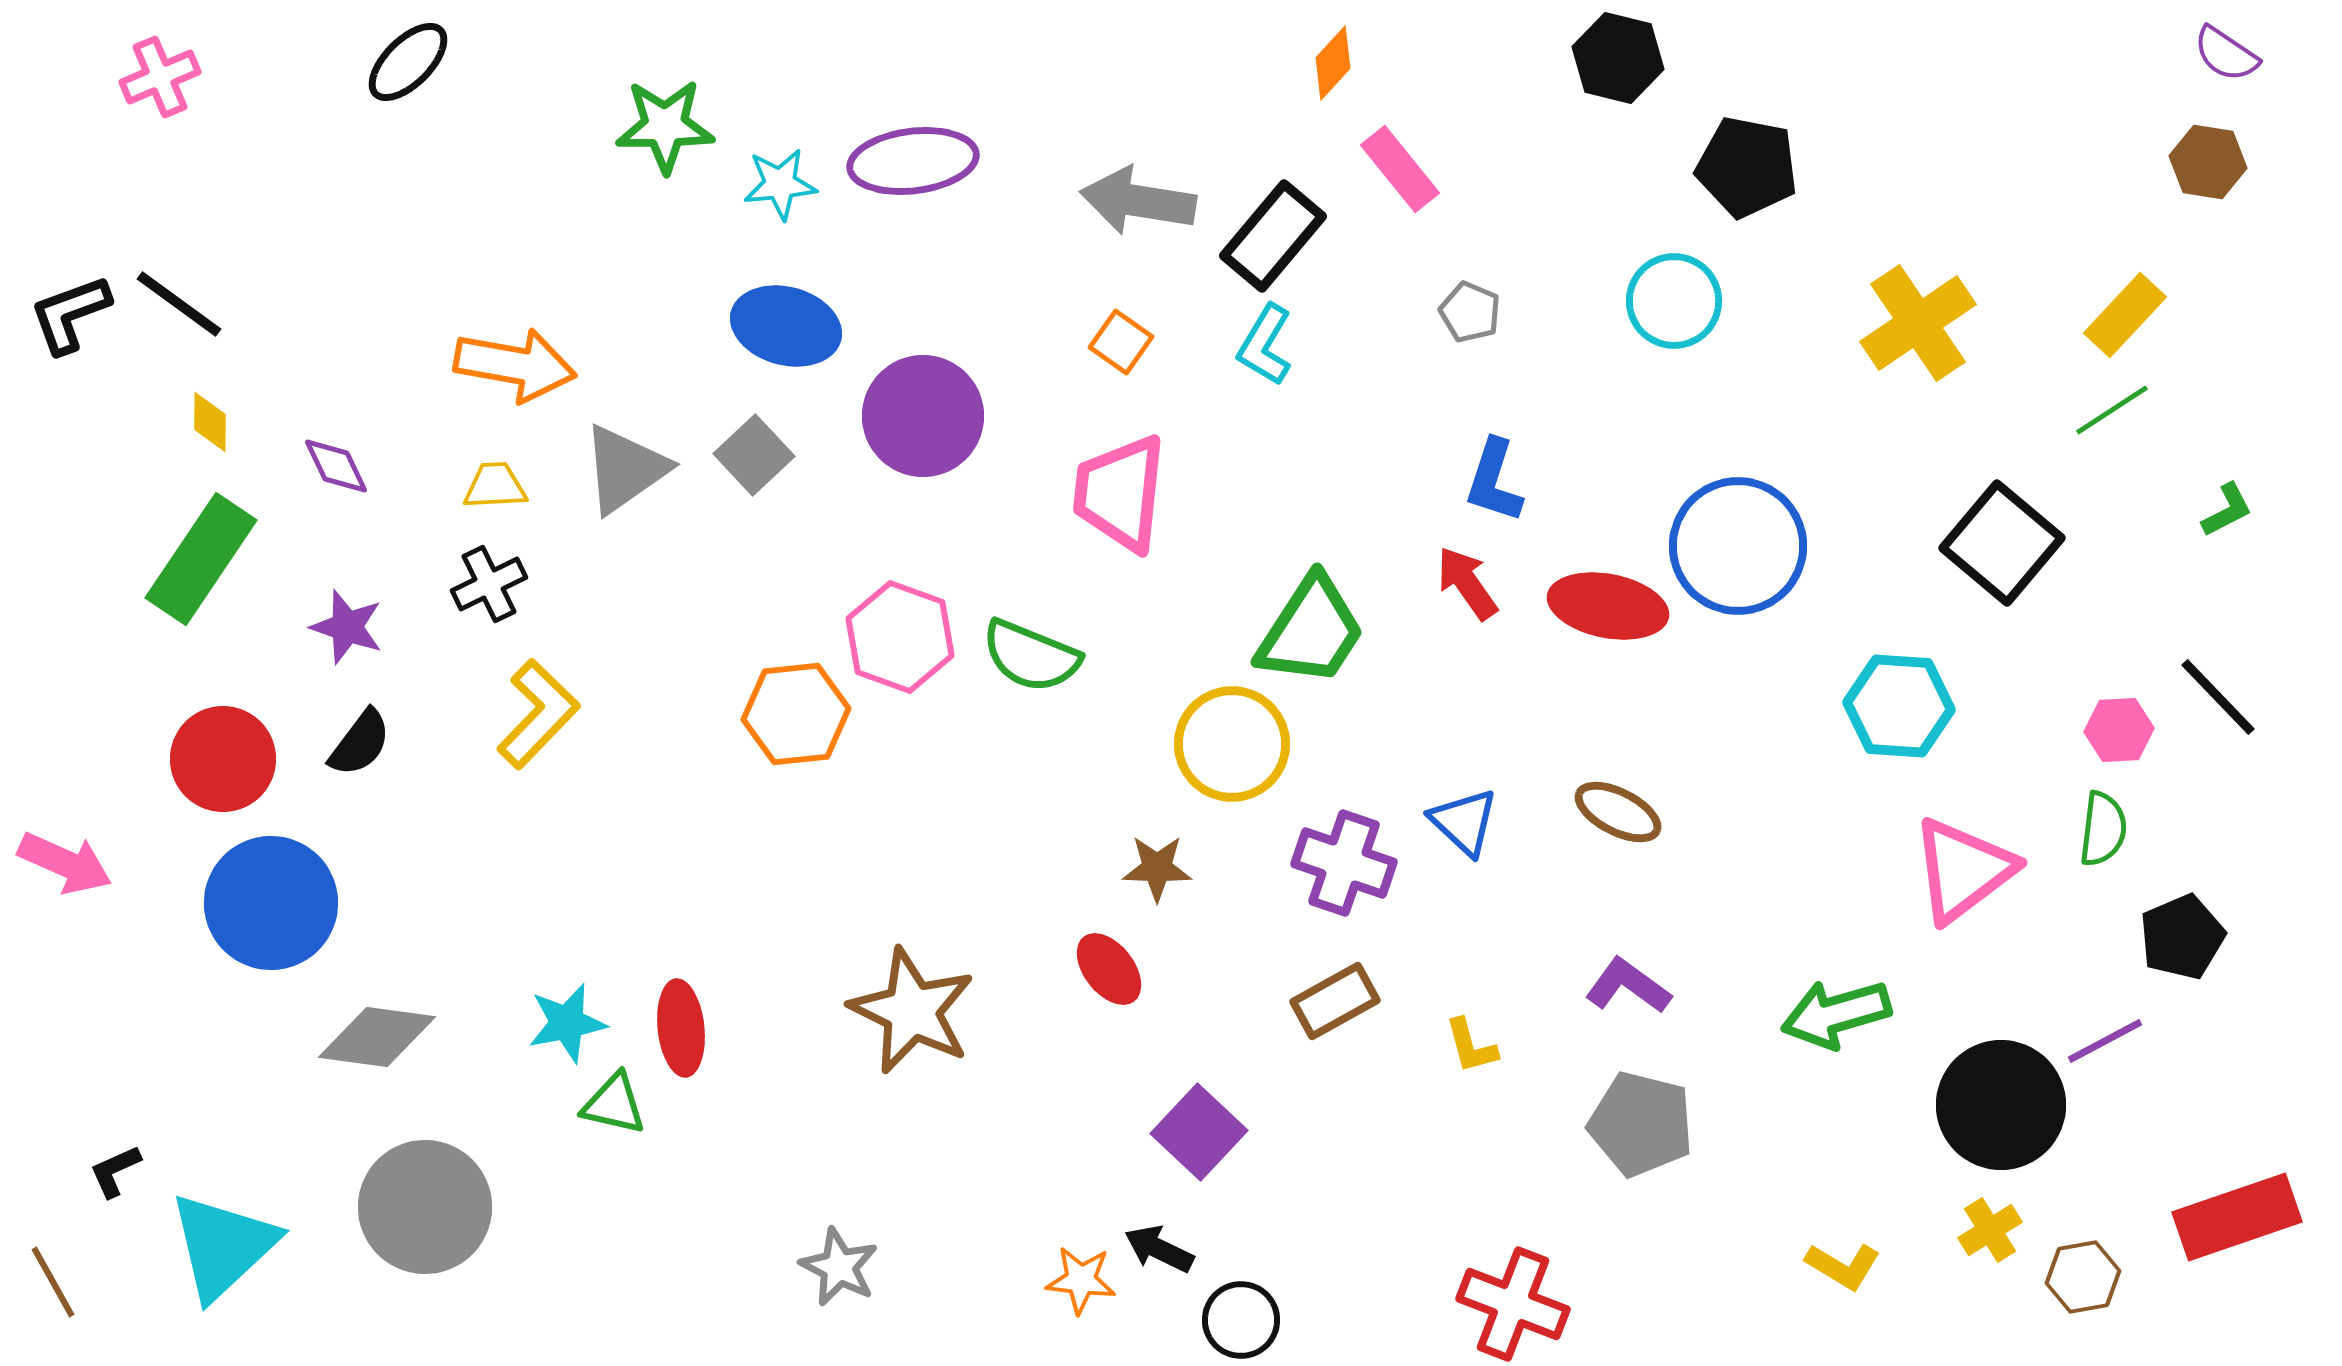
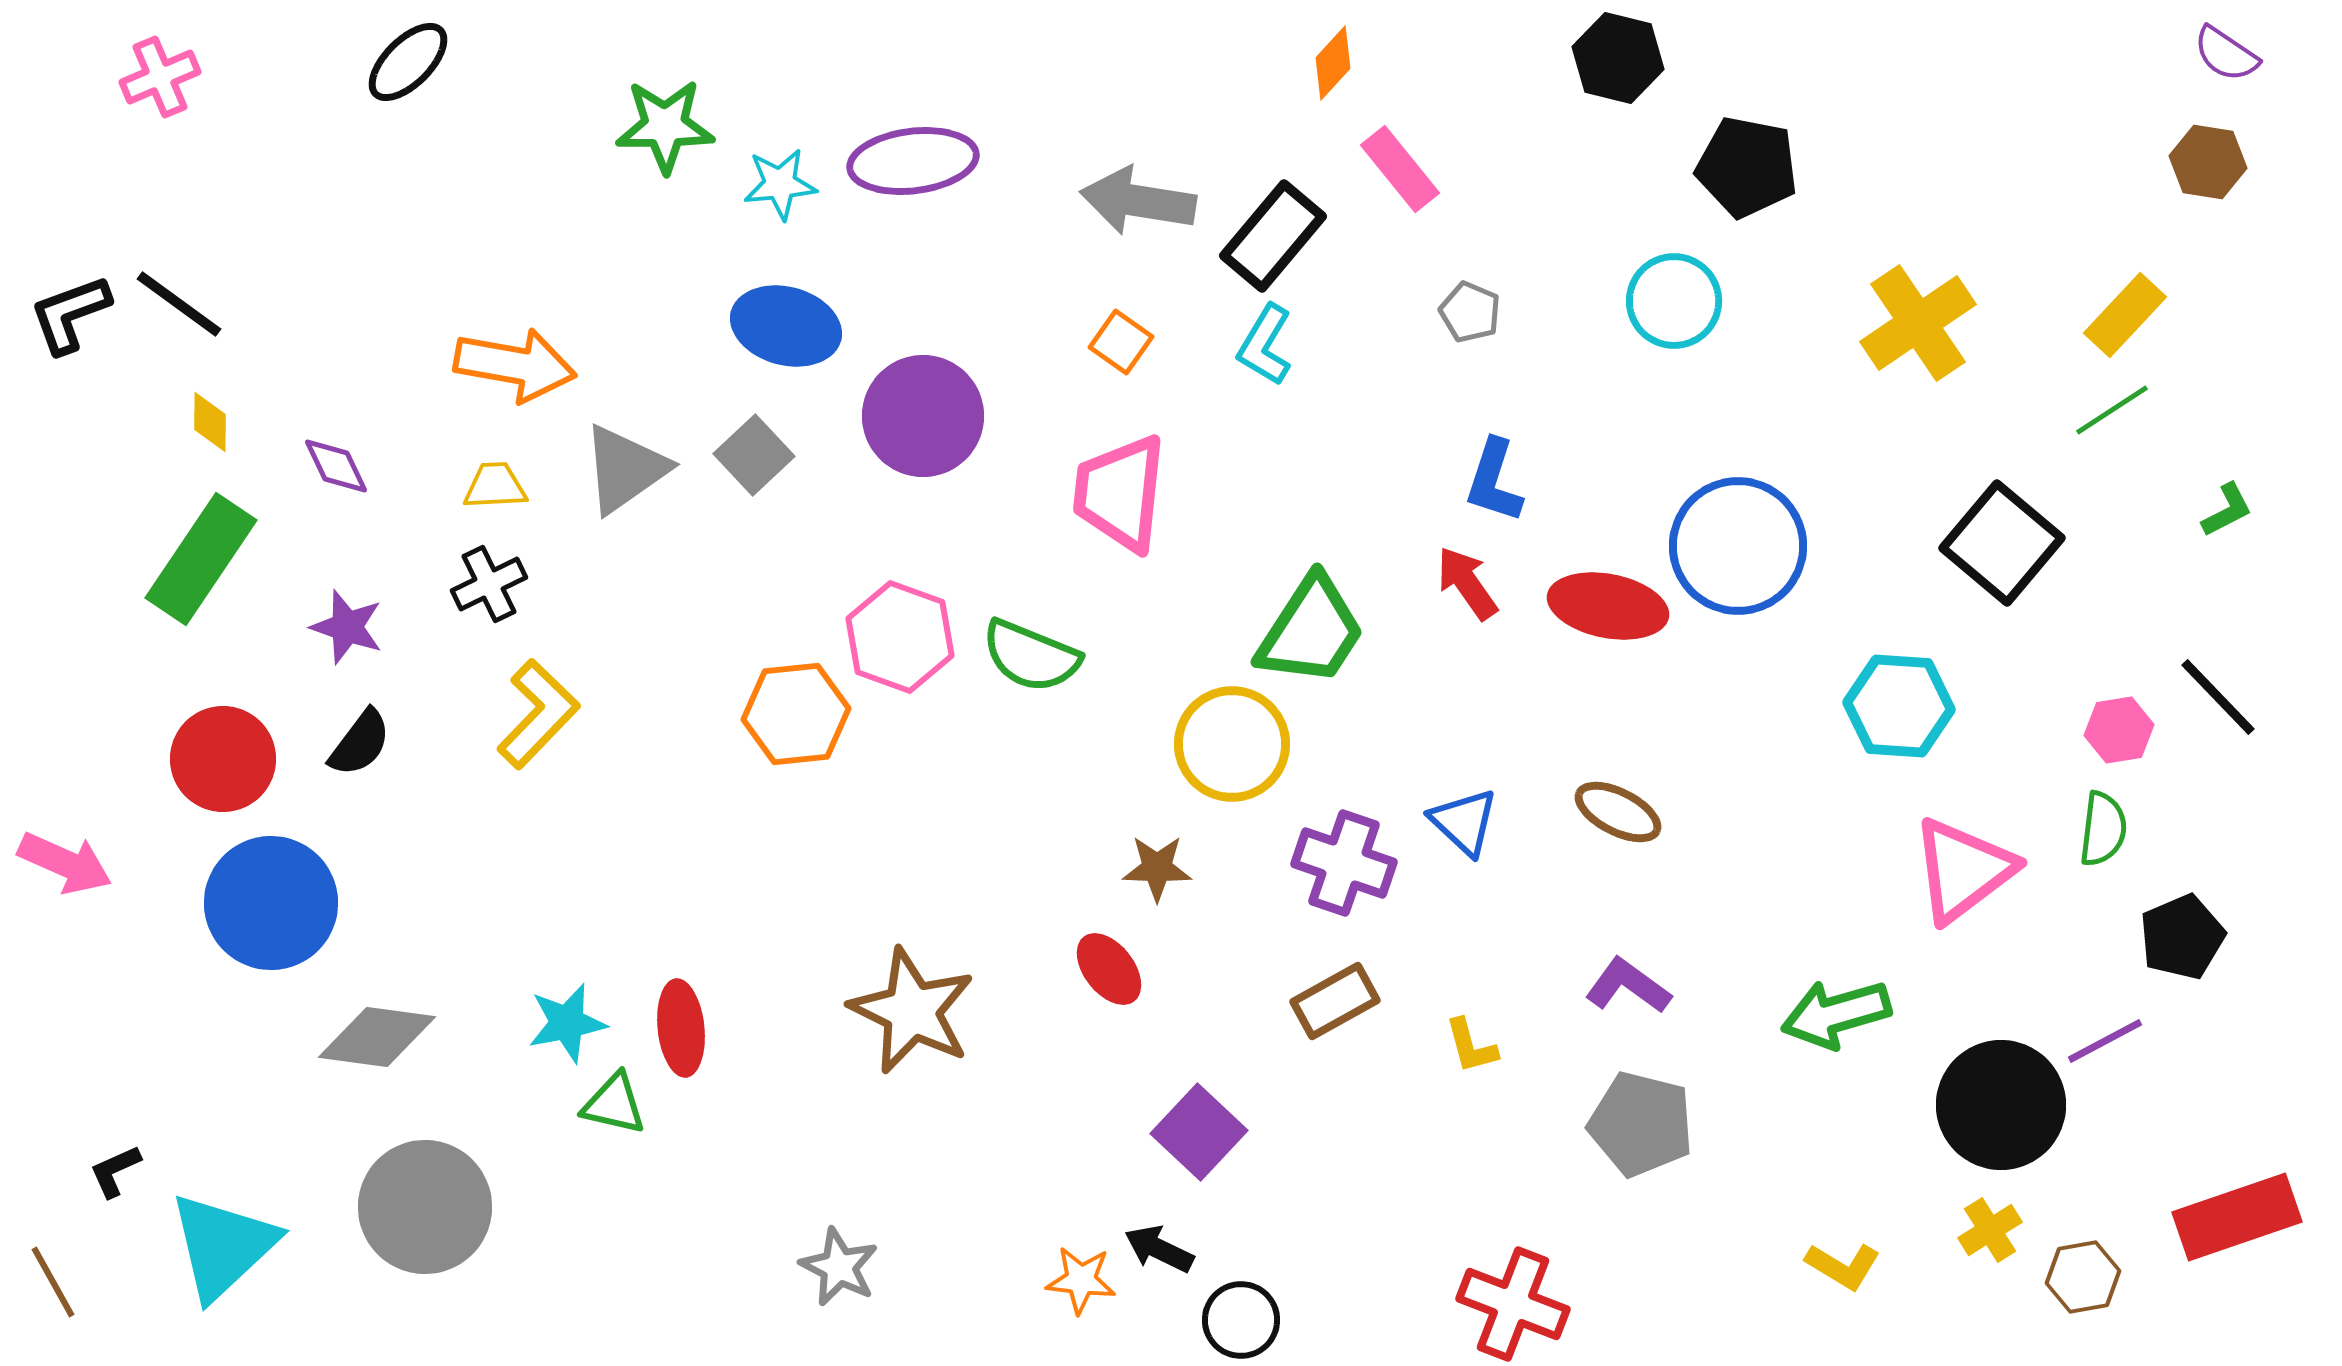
pink hexagon at (2119, 730): rotated 6 degrees counterclockwise
